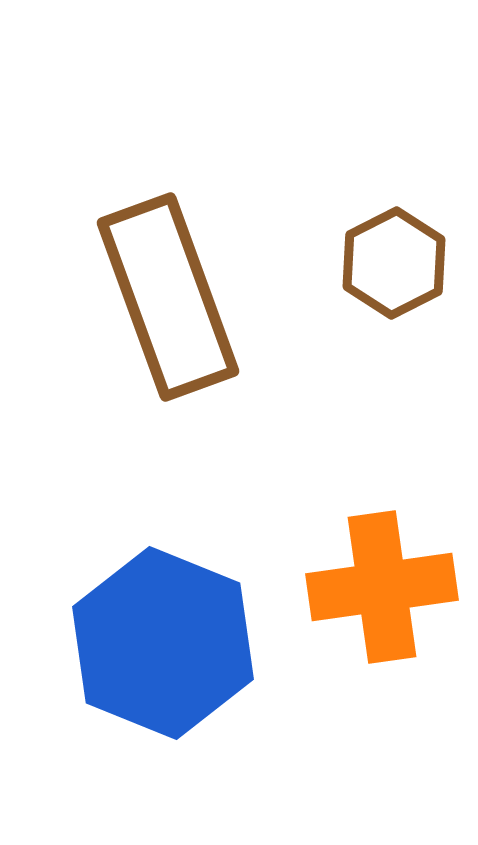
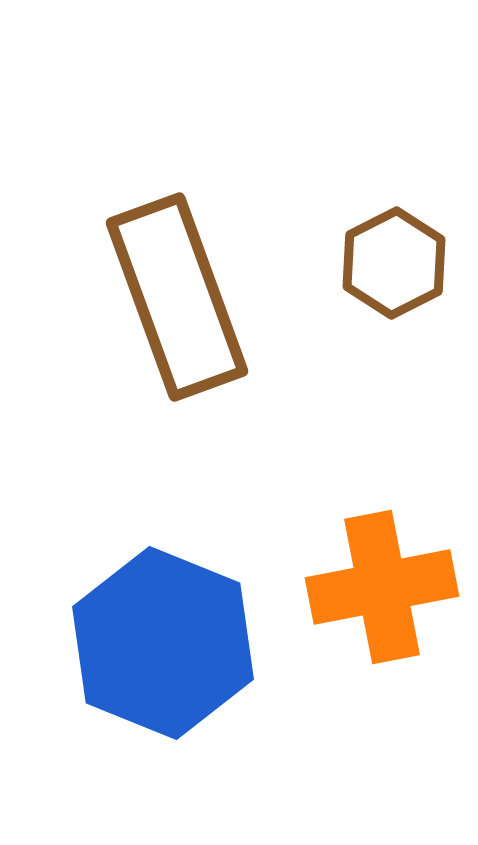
brown rectangle: moved 9 px right
orange cross: rotated 3 degrees counterclockwise
